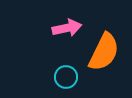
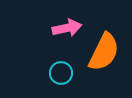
cyan circle: moved 5 px left, 4 px up
